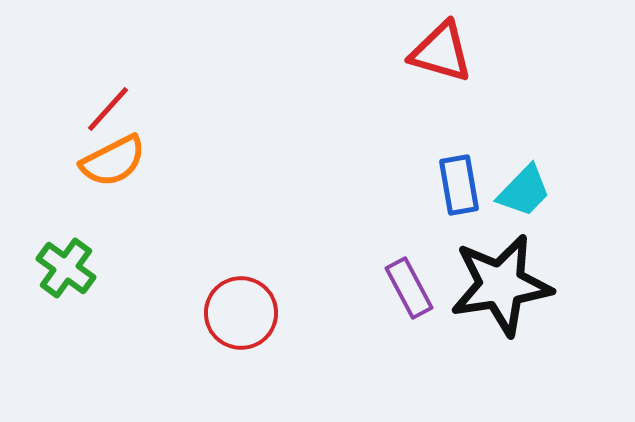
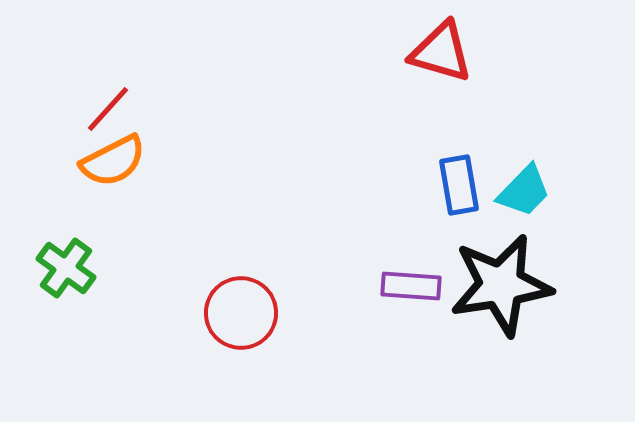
purple rectangle: moved 2 px right, 2 px up; rotated 58 degrees counterclockwise
